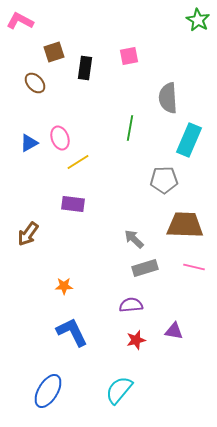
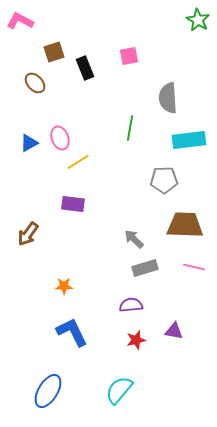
black rectangle: rotated 30 degrees counterclockwise
cyan rectangle: rotated 60 degrees clockwise
